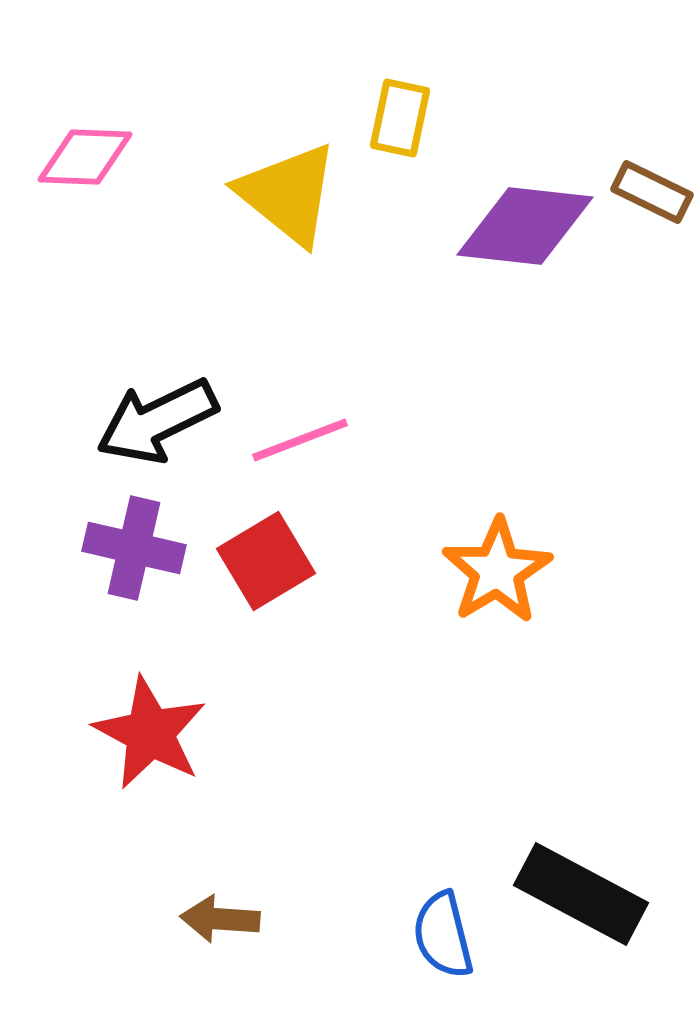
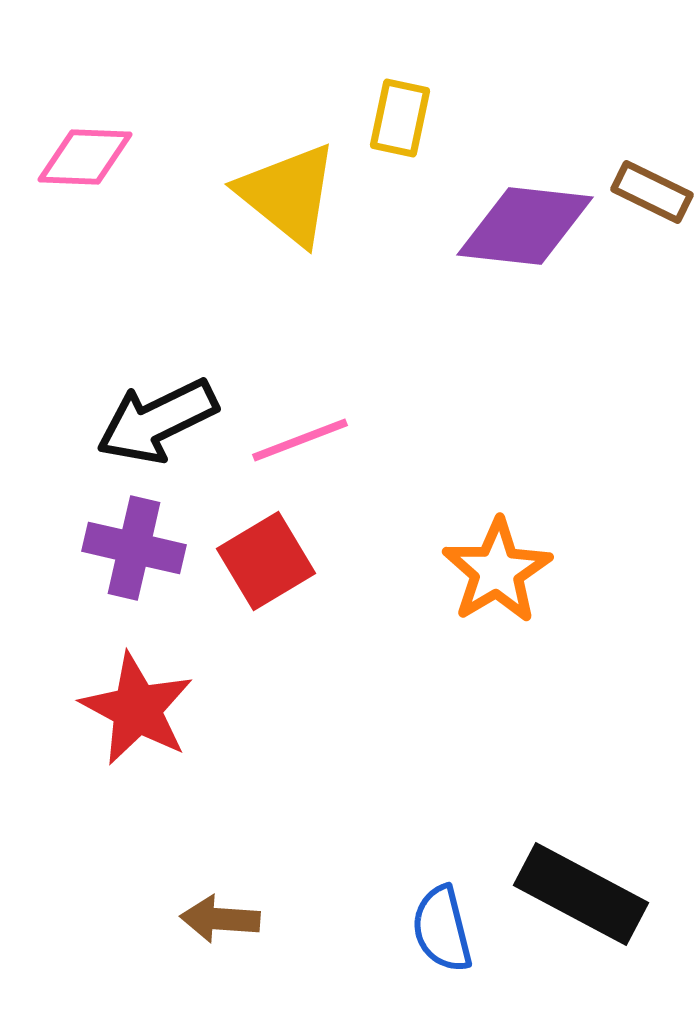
red star: moved 13 px left, 24 px up
blue semicircle: moved 1 px left, 6 px up
